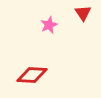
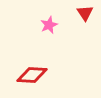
red triangle: moved 2 px right
